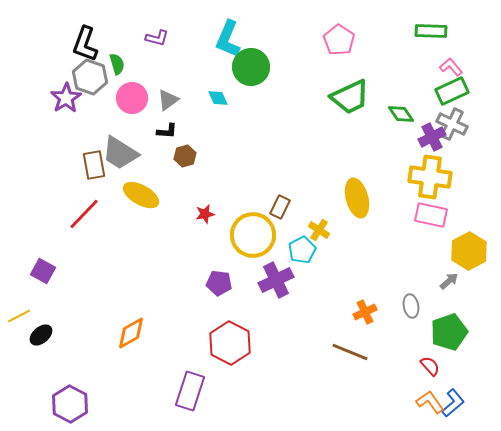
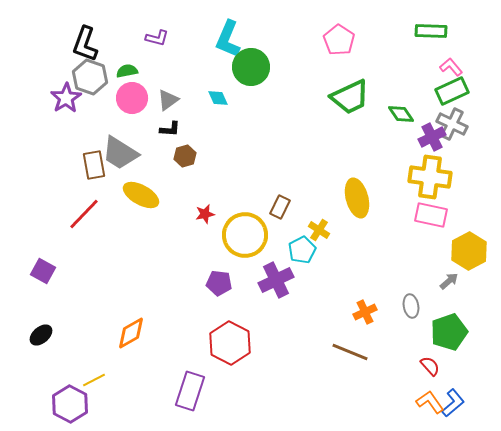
green semicircle at (117, 64): moved 10 px right, 7 px down; rotated 85 degrees counterclockwise
black L-shape at (167, 131): moved 3 px right, 2 px up
yellow circle at (253, 235): moved 8 px left
yellow line at (19, 316): moved 75 px right, 64 px down
